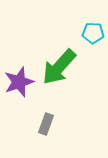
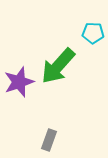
green arrow: moved 1 px left, 1 px up
gray rectangle: moved 3 px right, 16 px down
